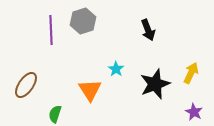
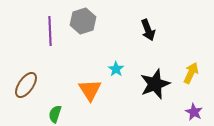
purple line: moved 1 px left, 1 px down
